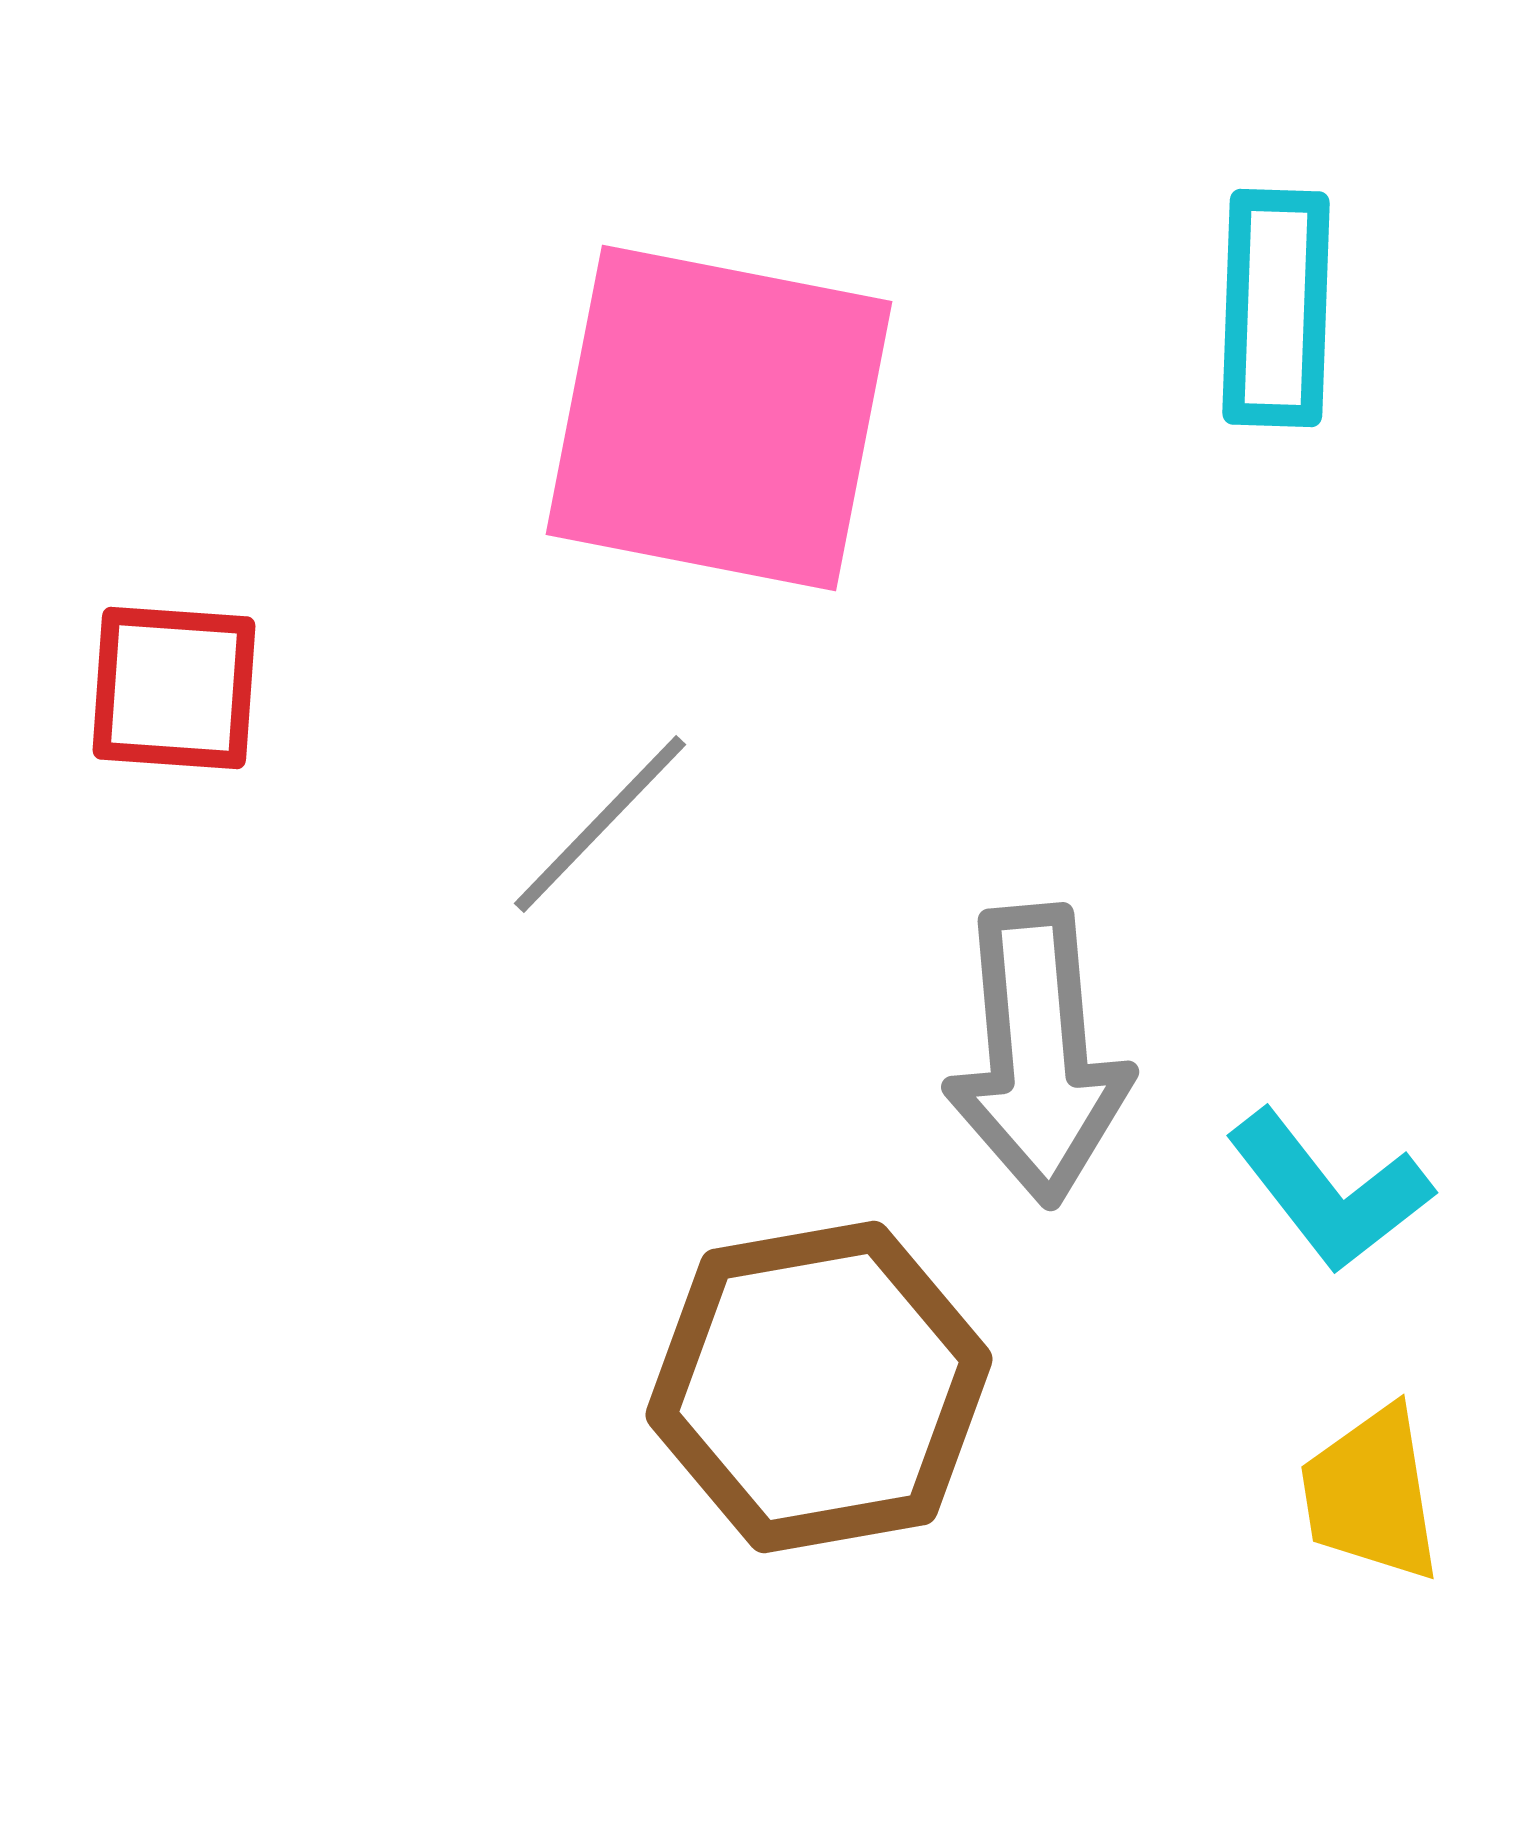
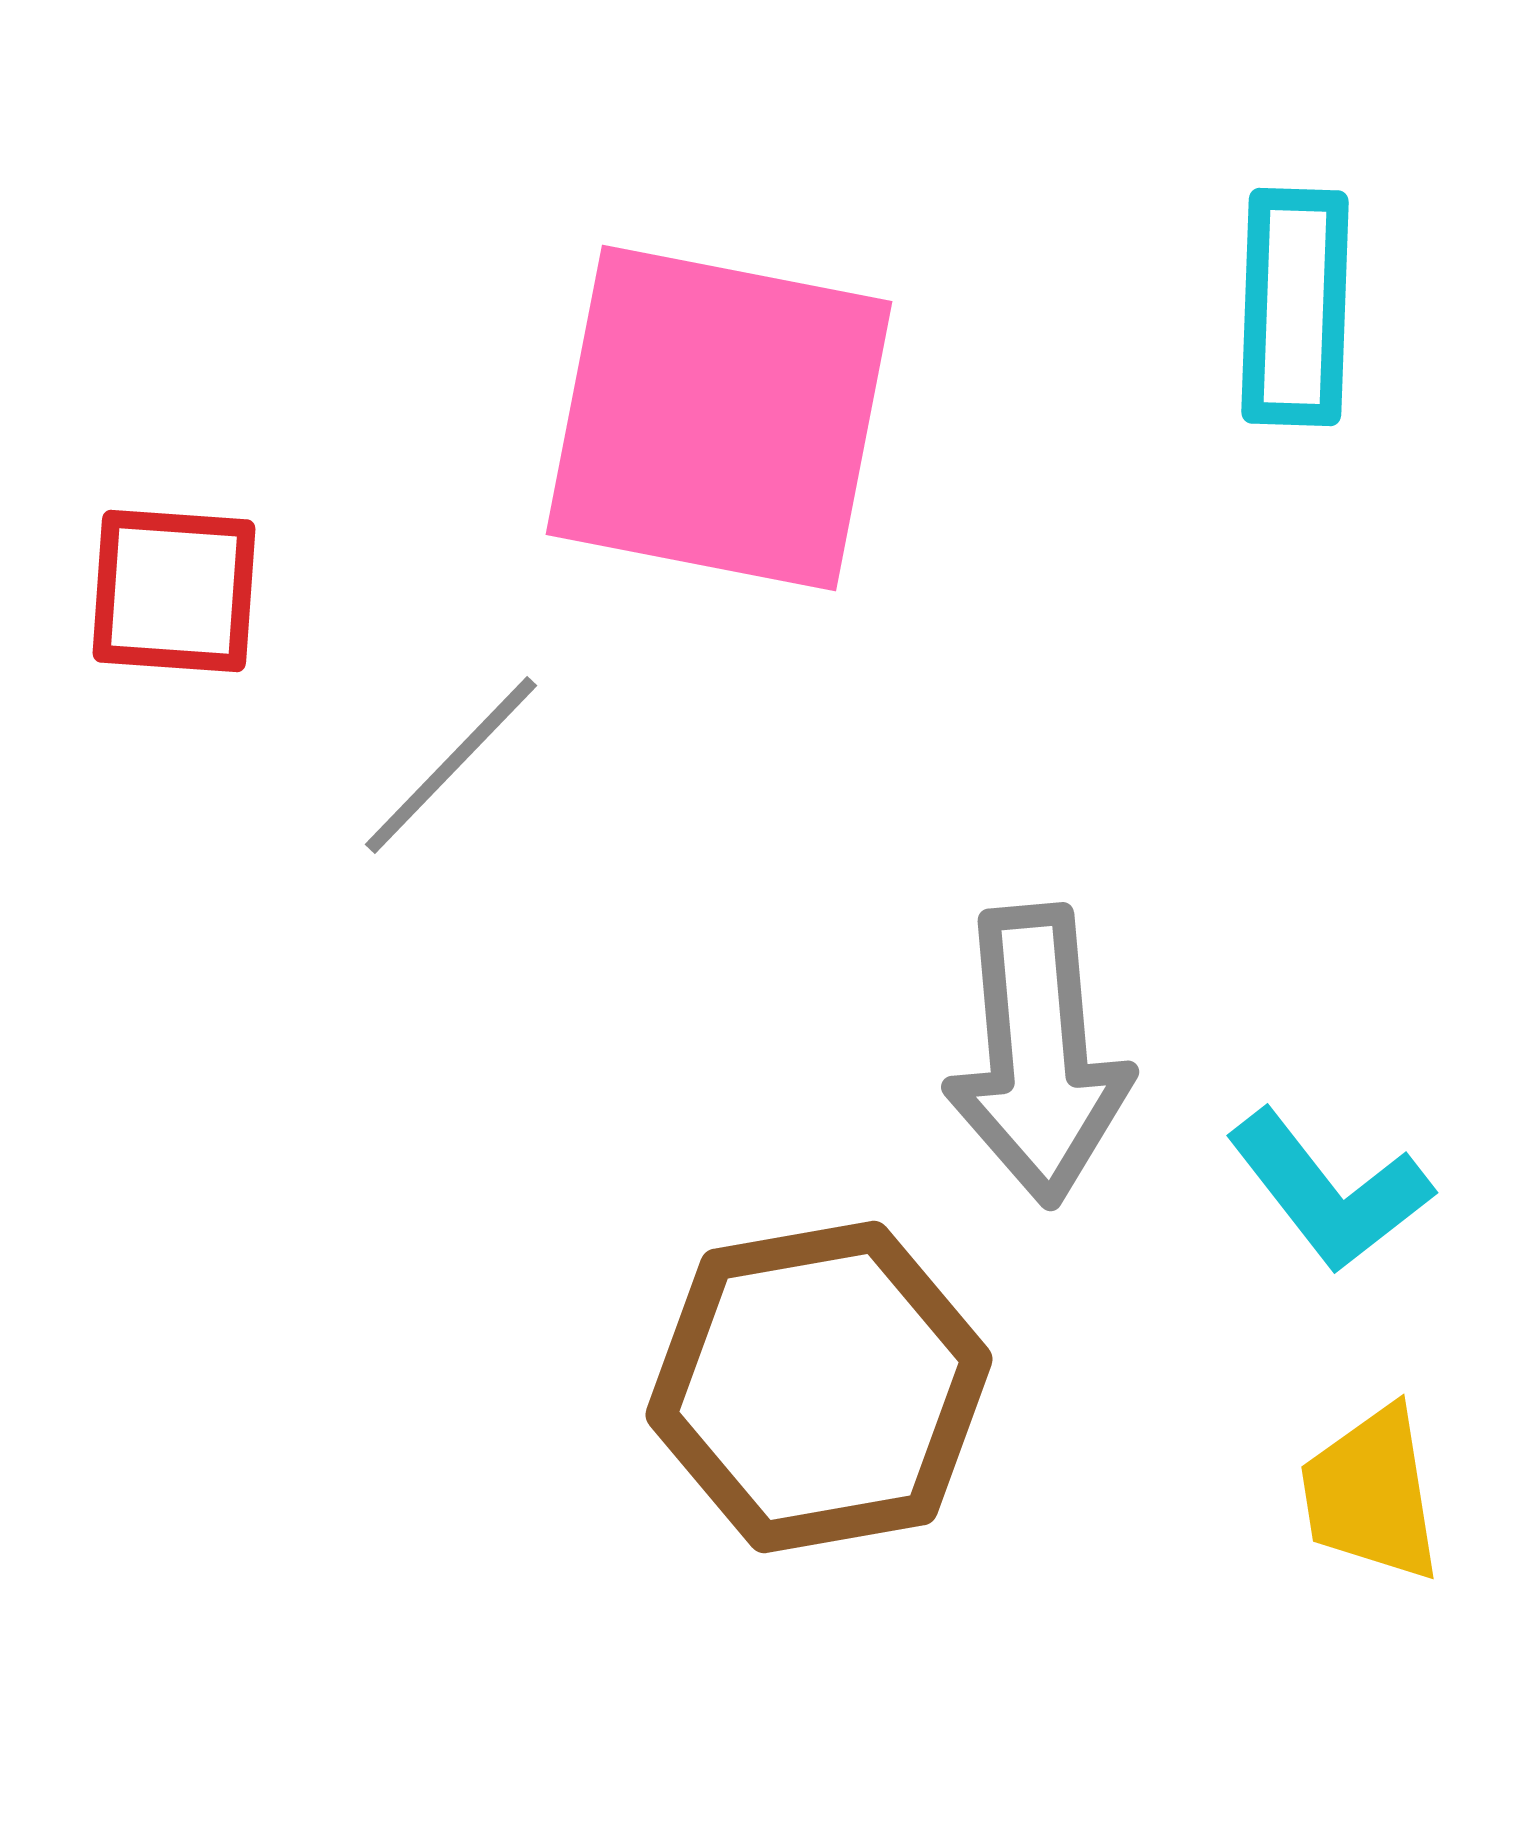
cyan rectangle: moved 19 px right, 1 px up
red square: moved 97 px up
gray line: moved 149 px left, 59 px up
